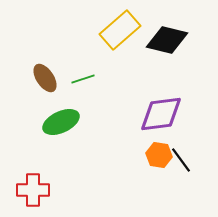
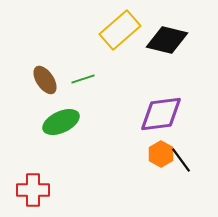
brown ellipse: moved 2 px down
orange hexagon: moved 2 px right, 1 px up; rotated 20 degrees clockwise
